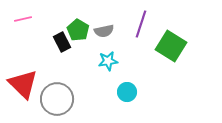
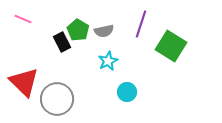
pink line: rotated 36 degrees clockwise
cyan star: rotated 18 degrees counterclockwise
red triangle: moved 1 px right, 2 px up
